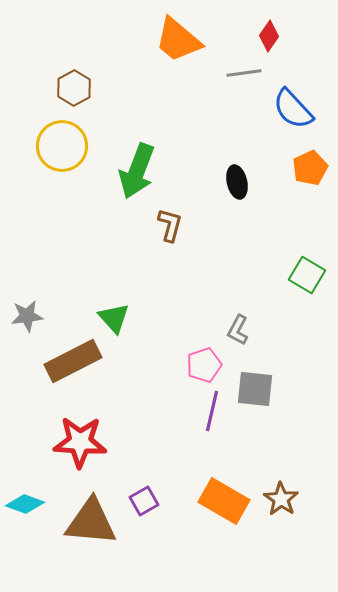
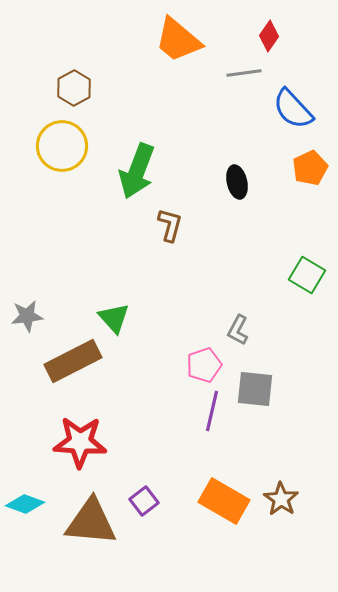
purple square: rotated 8 degrees counterclockwise
